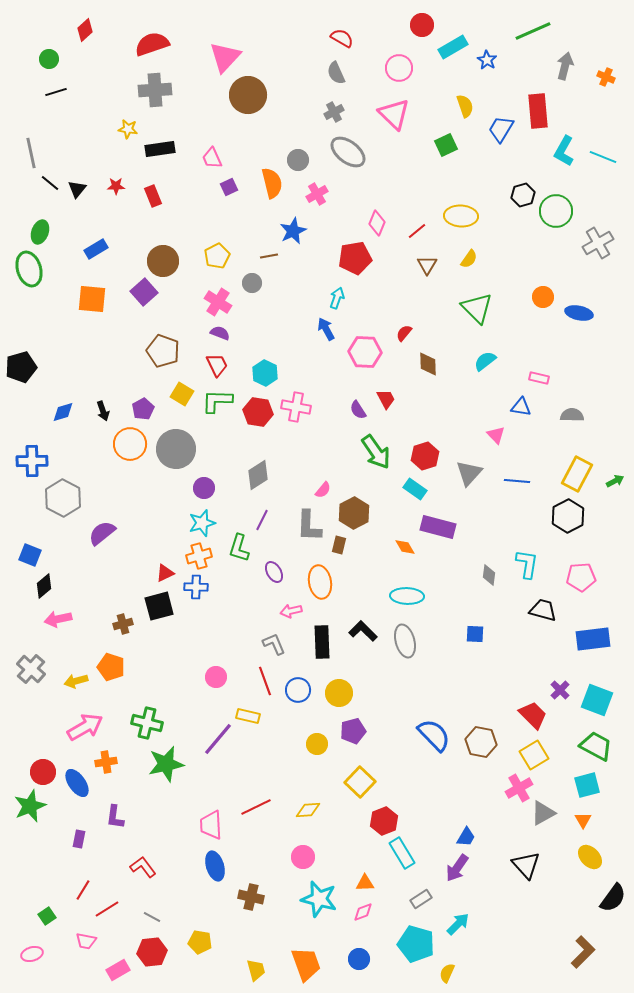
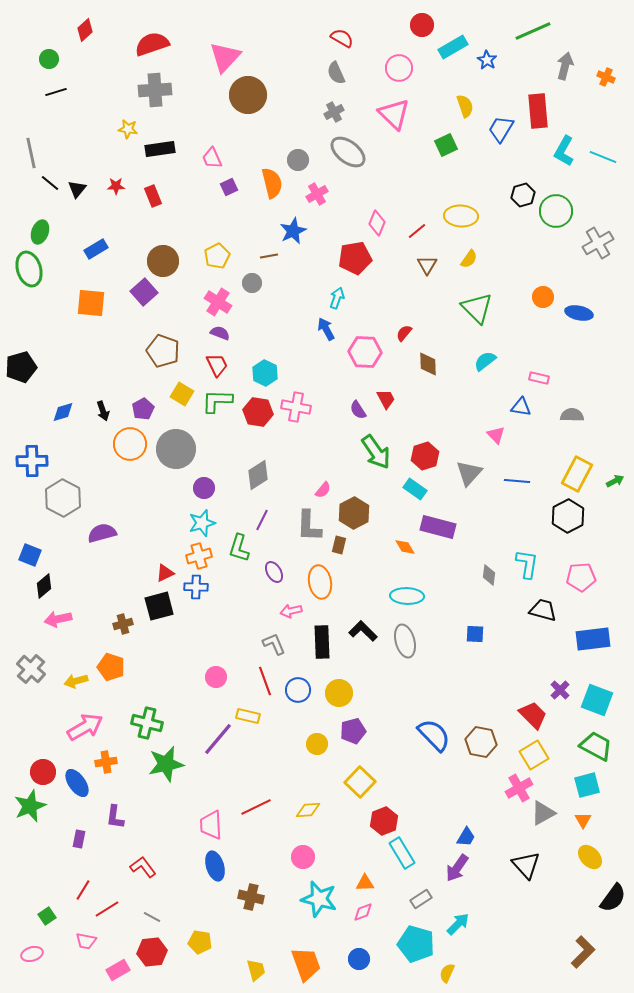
orange square at (92, 299): moved 1 px left, 4 px down
purple semicircle at (102, 533): rotated 24 degrees clockwise
